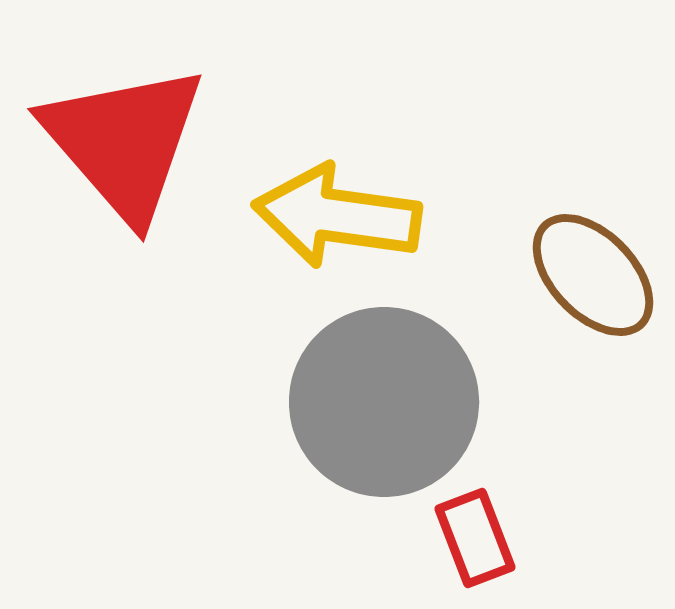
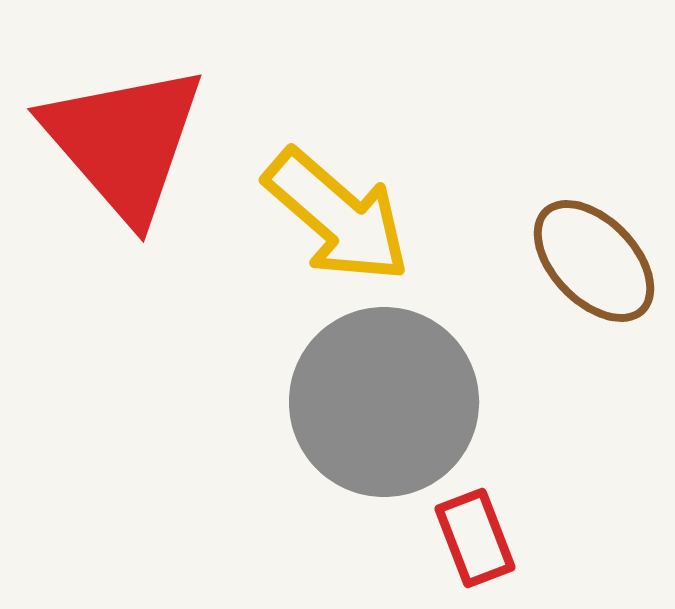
yellow arrow: rotated 147 degrees counterclockwise
brown ellipse: moved 1 px right, 14 px up
